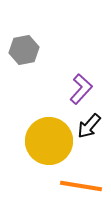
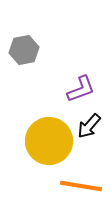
purple L-shape: rotated 28 degrees clockwise
